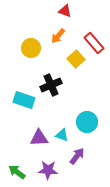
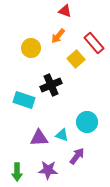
green arrow: rotated 126 degrees counterclockwise
